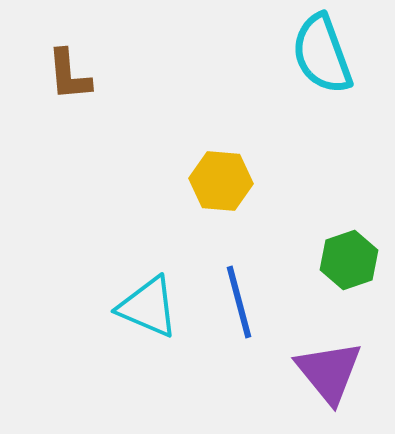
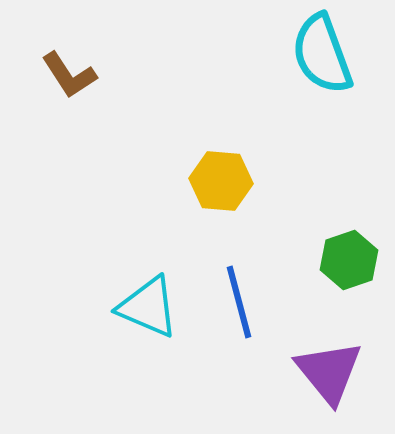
brown L-shape: rotated 28 degrees counterclockwise
